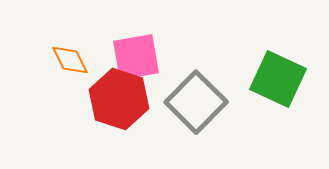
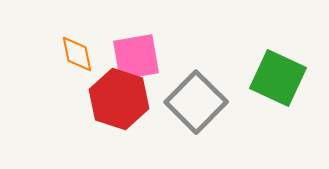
orange diamond: moved 7 px right, 6 px up; rotated 15 degrees clockwise
green square: moved 1 px up
